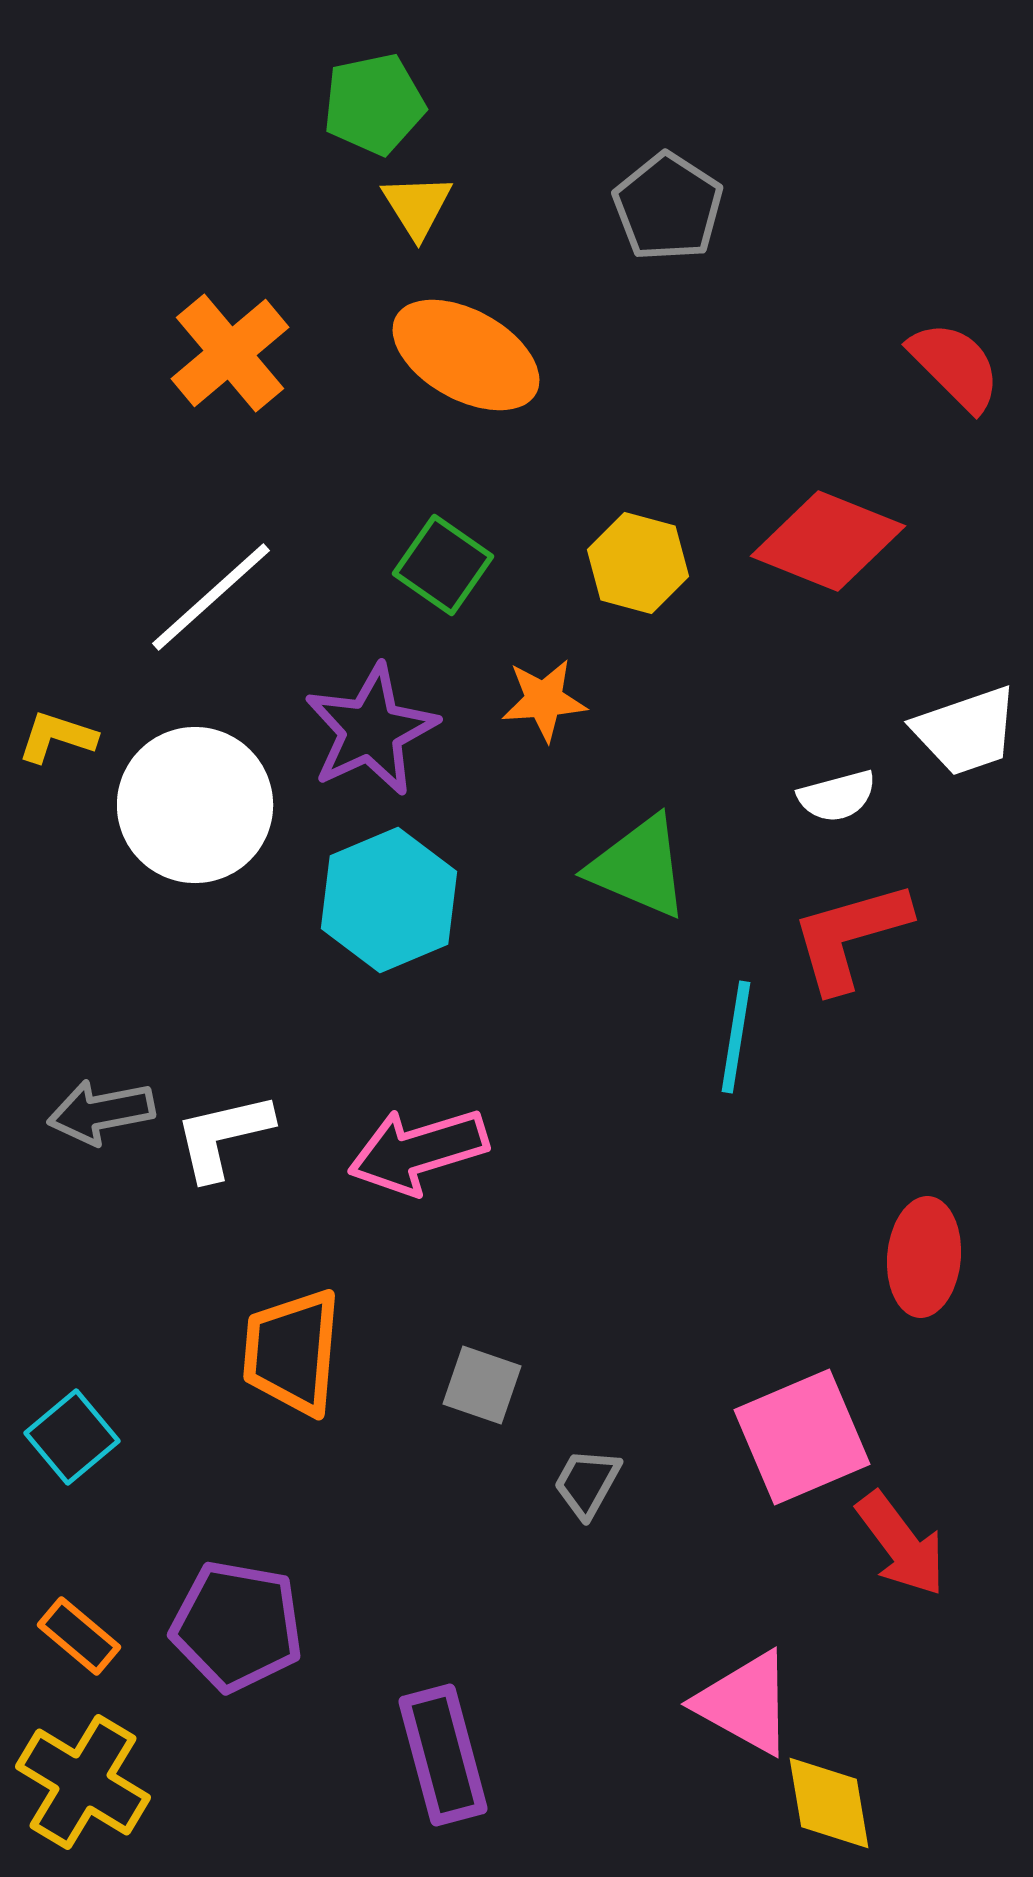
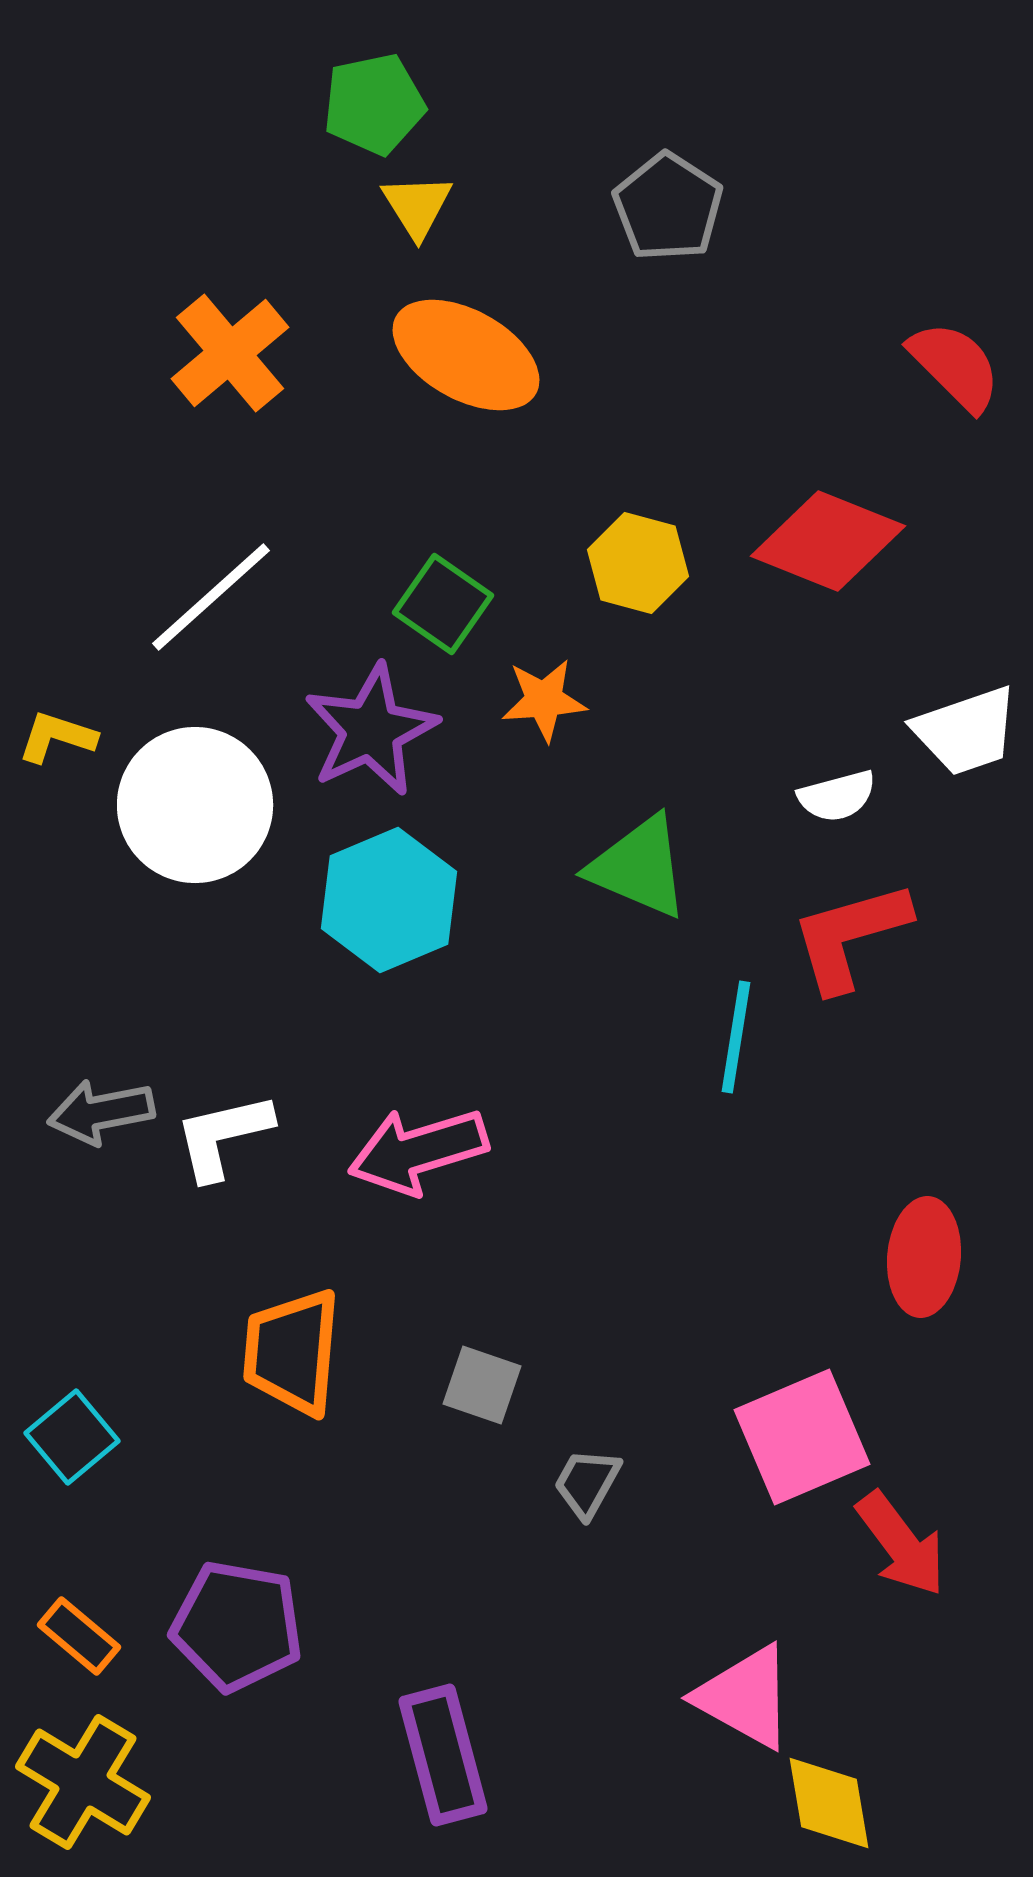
green square: moved 39 px down
pink triangle: moved 6 px up
